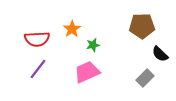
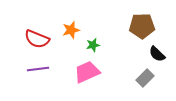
orange star: moved 1 px left, 1 px down; rotated 18 degrees clockwise
red semicircle: rotated 25 degrees clockwise
black semicircle: moved 3 px left
purple line: rotated 45 degrees clockwise
